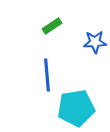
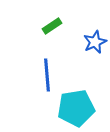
blue star: rotated 20 degrees counterclockwise
